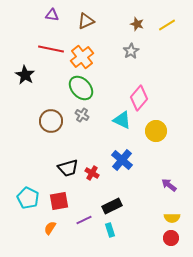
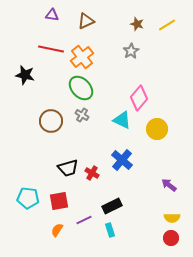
black star: rotated 18 degrees counterclockwise
yellow circle: moved 1 px right, 2 px up
cyan pentagon: rotated 20 degrees counterclockwise
orange semicircle: moved 7 px right, 2 px down
